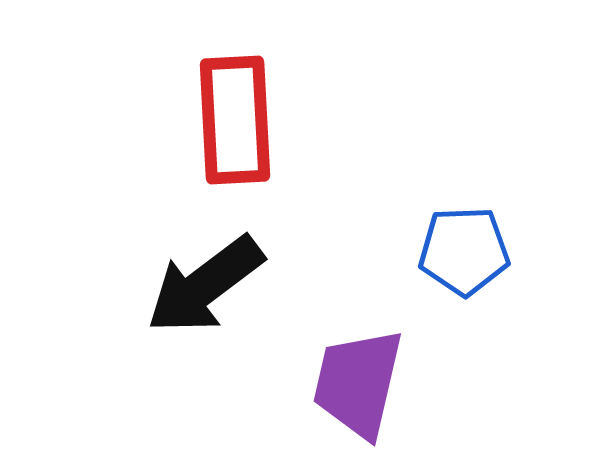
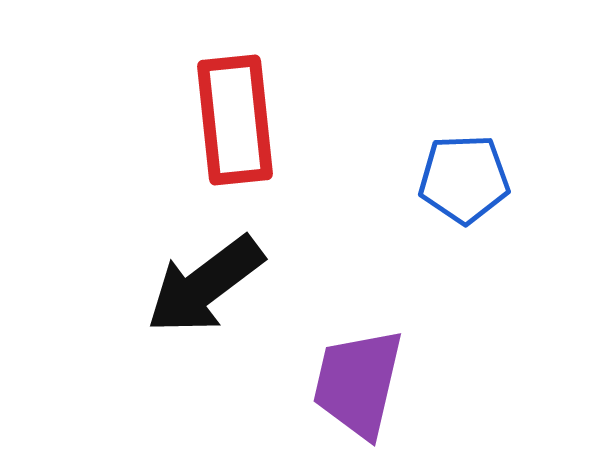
red rectangle: rotated 3 degrees counterclockwise
blue pentagon: moved 72 px up
